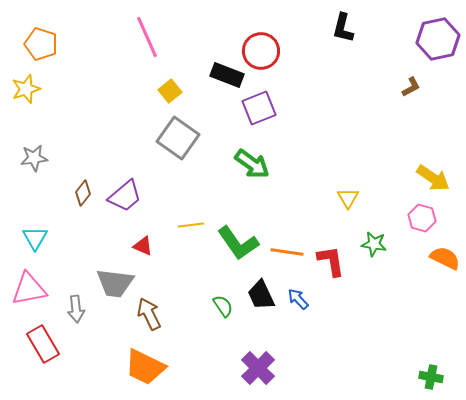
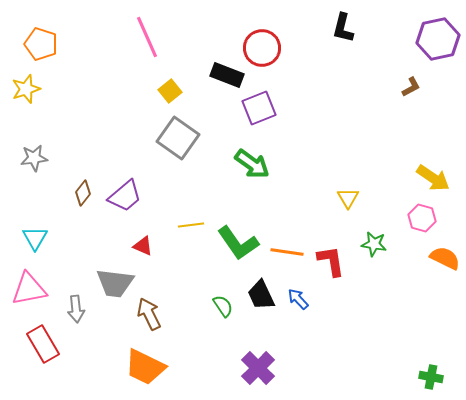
red circle: moved 1 px right, 3 px up
